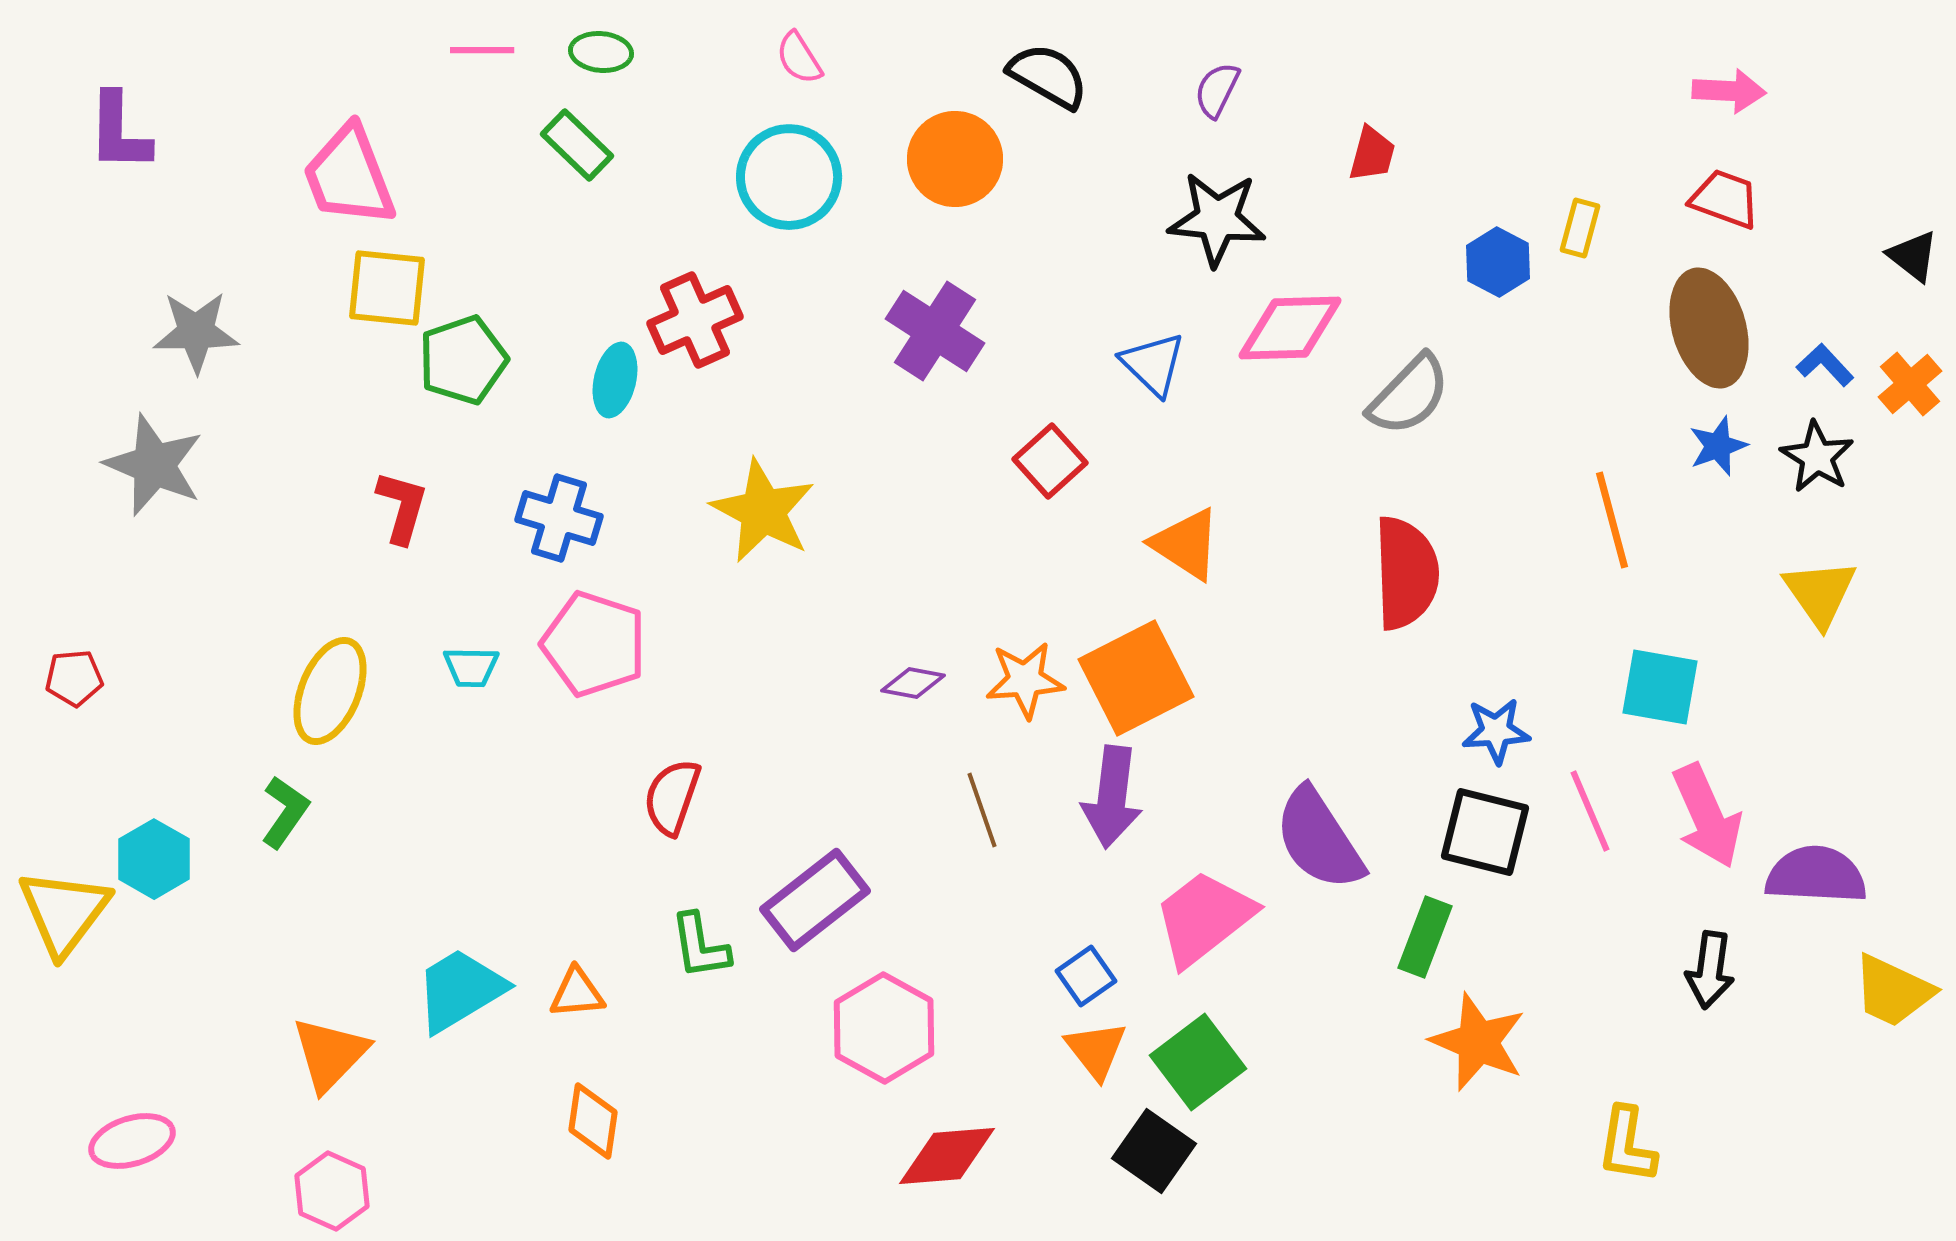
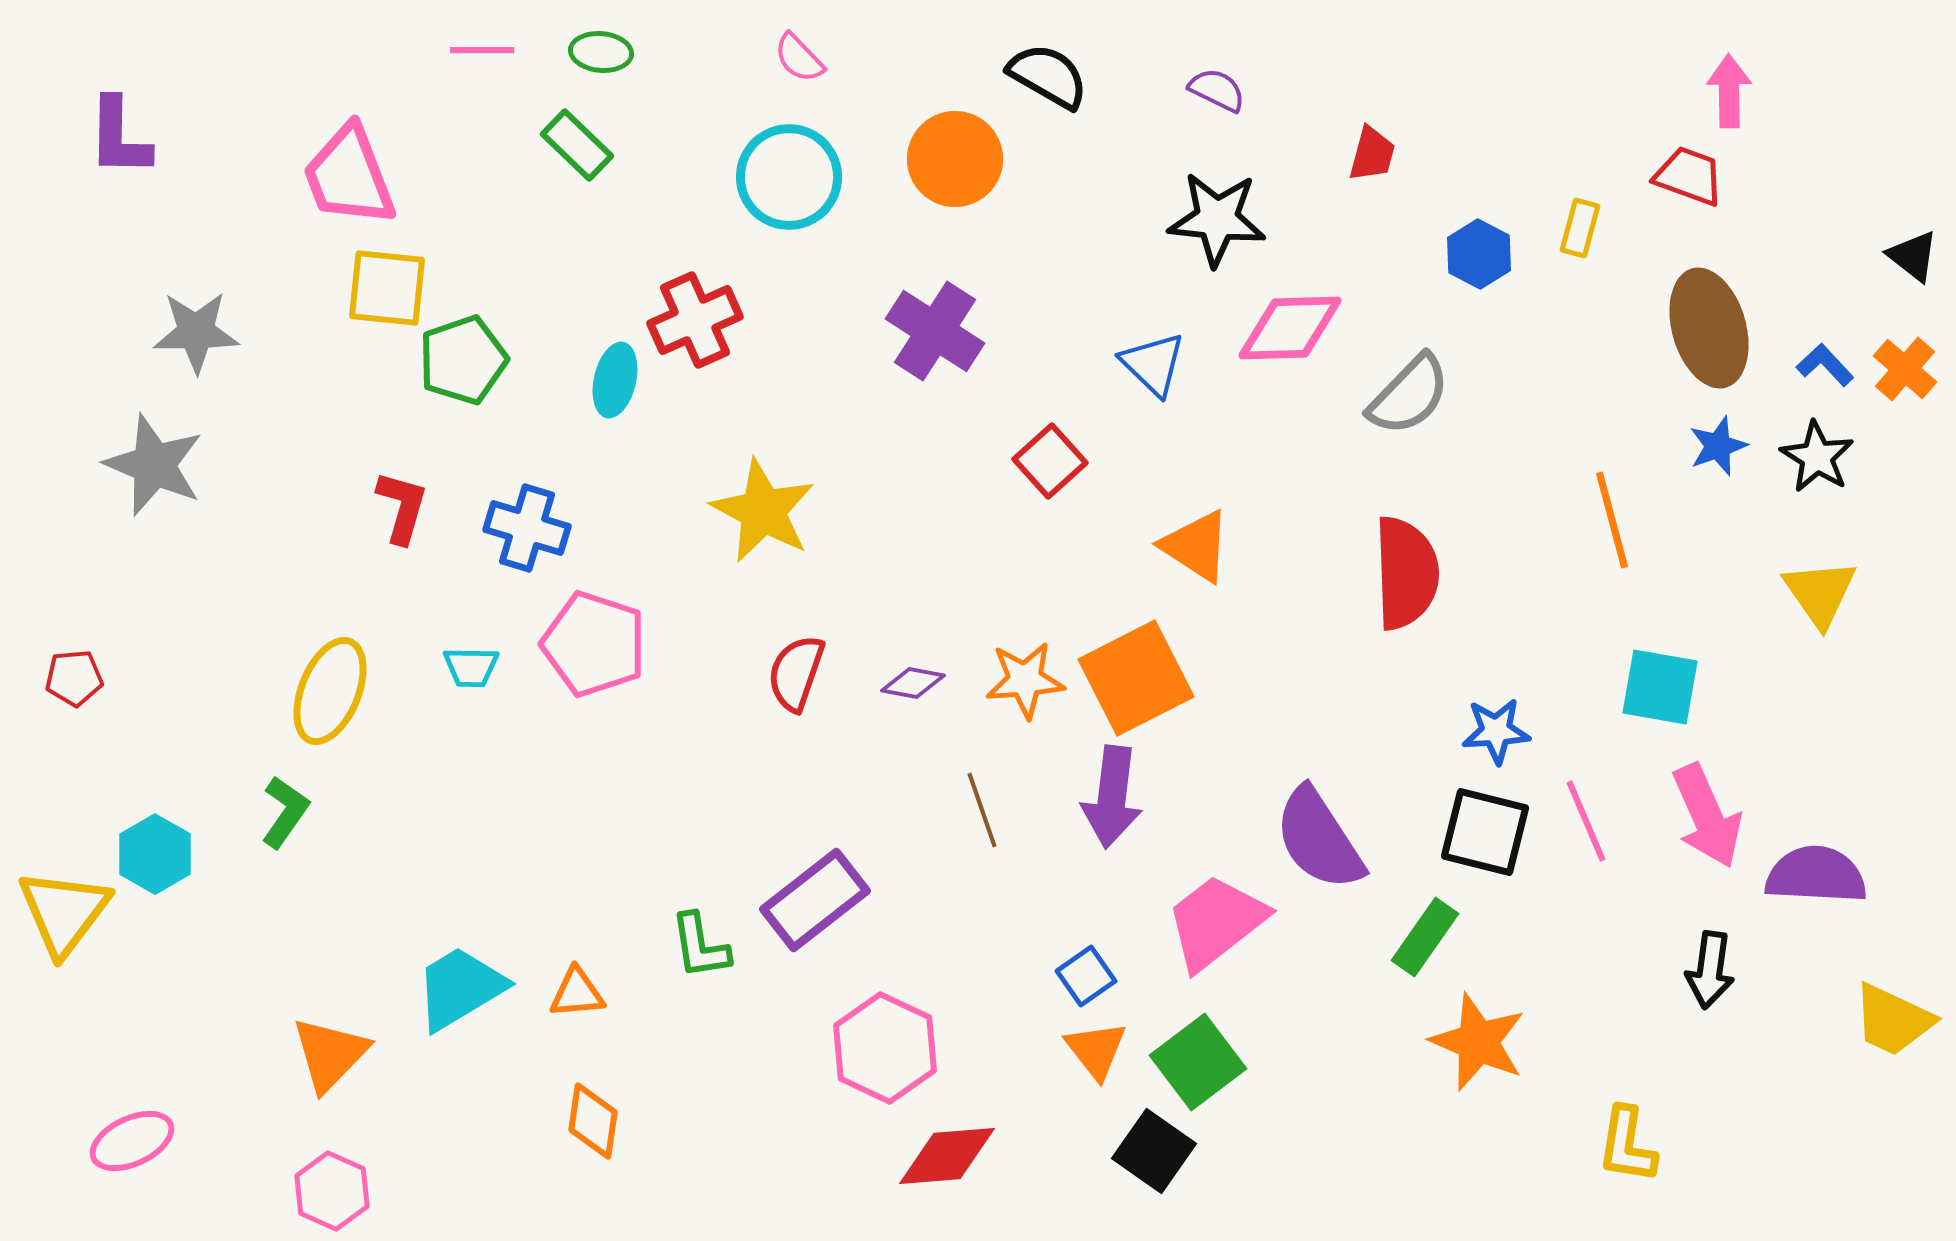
pink semicircle at (799, 58): rotated 12 degrees counterclockwise
purple semicircle at (1217, 90): rotated 90 degrees clockwise
pink arrow at (1729, 91): rotated 94 degrees counterclockwise
purple L-shape at (119, 132): moved 5 px down
red trapezoid at (1725, 199): moved 36 px left, 23 px up
blue hexagon at (1498, 262): moved 19 px left, 8 px up
orange cross at (1910, 384): moved 5 px left, 15 px up; rotated 8 degrees counterclockwise
blue cross at (559, 518): moved 32 px left, 10 px down
orange triangle at (1186, 544): moved 10 px right, 2 px down
red semicircle at (672, 797): moved 124 px right, 124 px up
pink line at (1590, 811): moved 4 px left, 10 px down
cyan hexagon at (154, 859): moved 1 px right, 5 px up
pink trapezoid at (1204, 918): moved 12 px right, 4 px down
green rectangle at (1425, 937): rotated 14 degrees clockwise
cyan trapezoid at (460, 990): moved 2 px up
yellow trapezoid at (1893, 991): moved 29 px down
pink hexagon at (884, 1028): moved 1 px right, 20 px down; rotated 4 degrees counterclockwise
pink ellipse at (132, 1141): rotated 8 degrees counterclockwise
